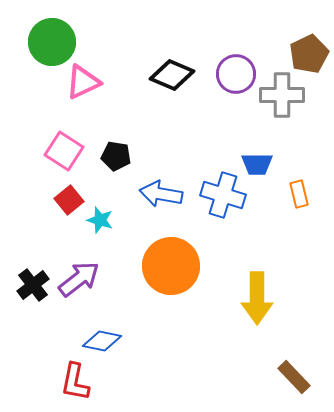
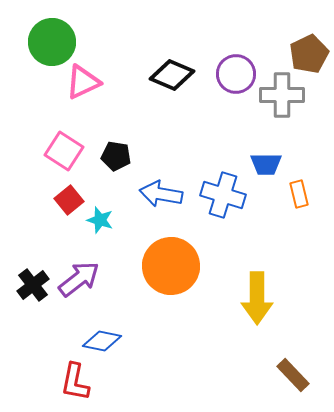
blue trapezoid: moved 9 px right
brown rectangle: moved 1 px left, 2 px up
